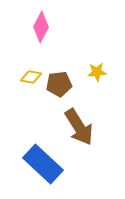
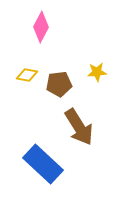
yellow diamond: moved 4 px left, 2 px up
